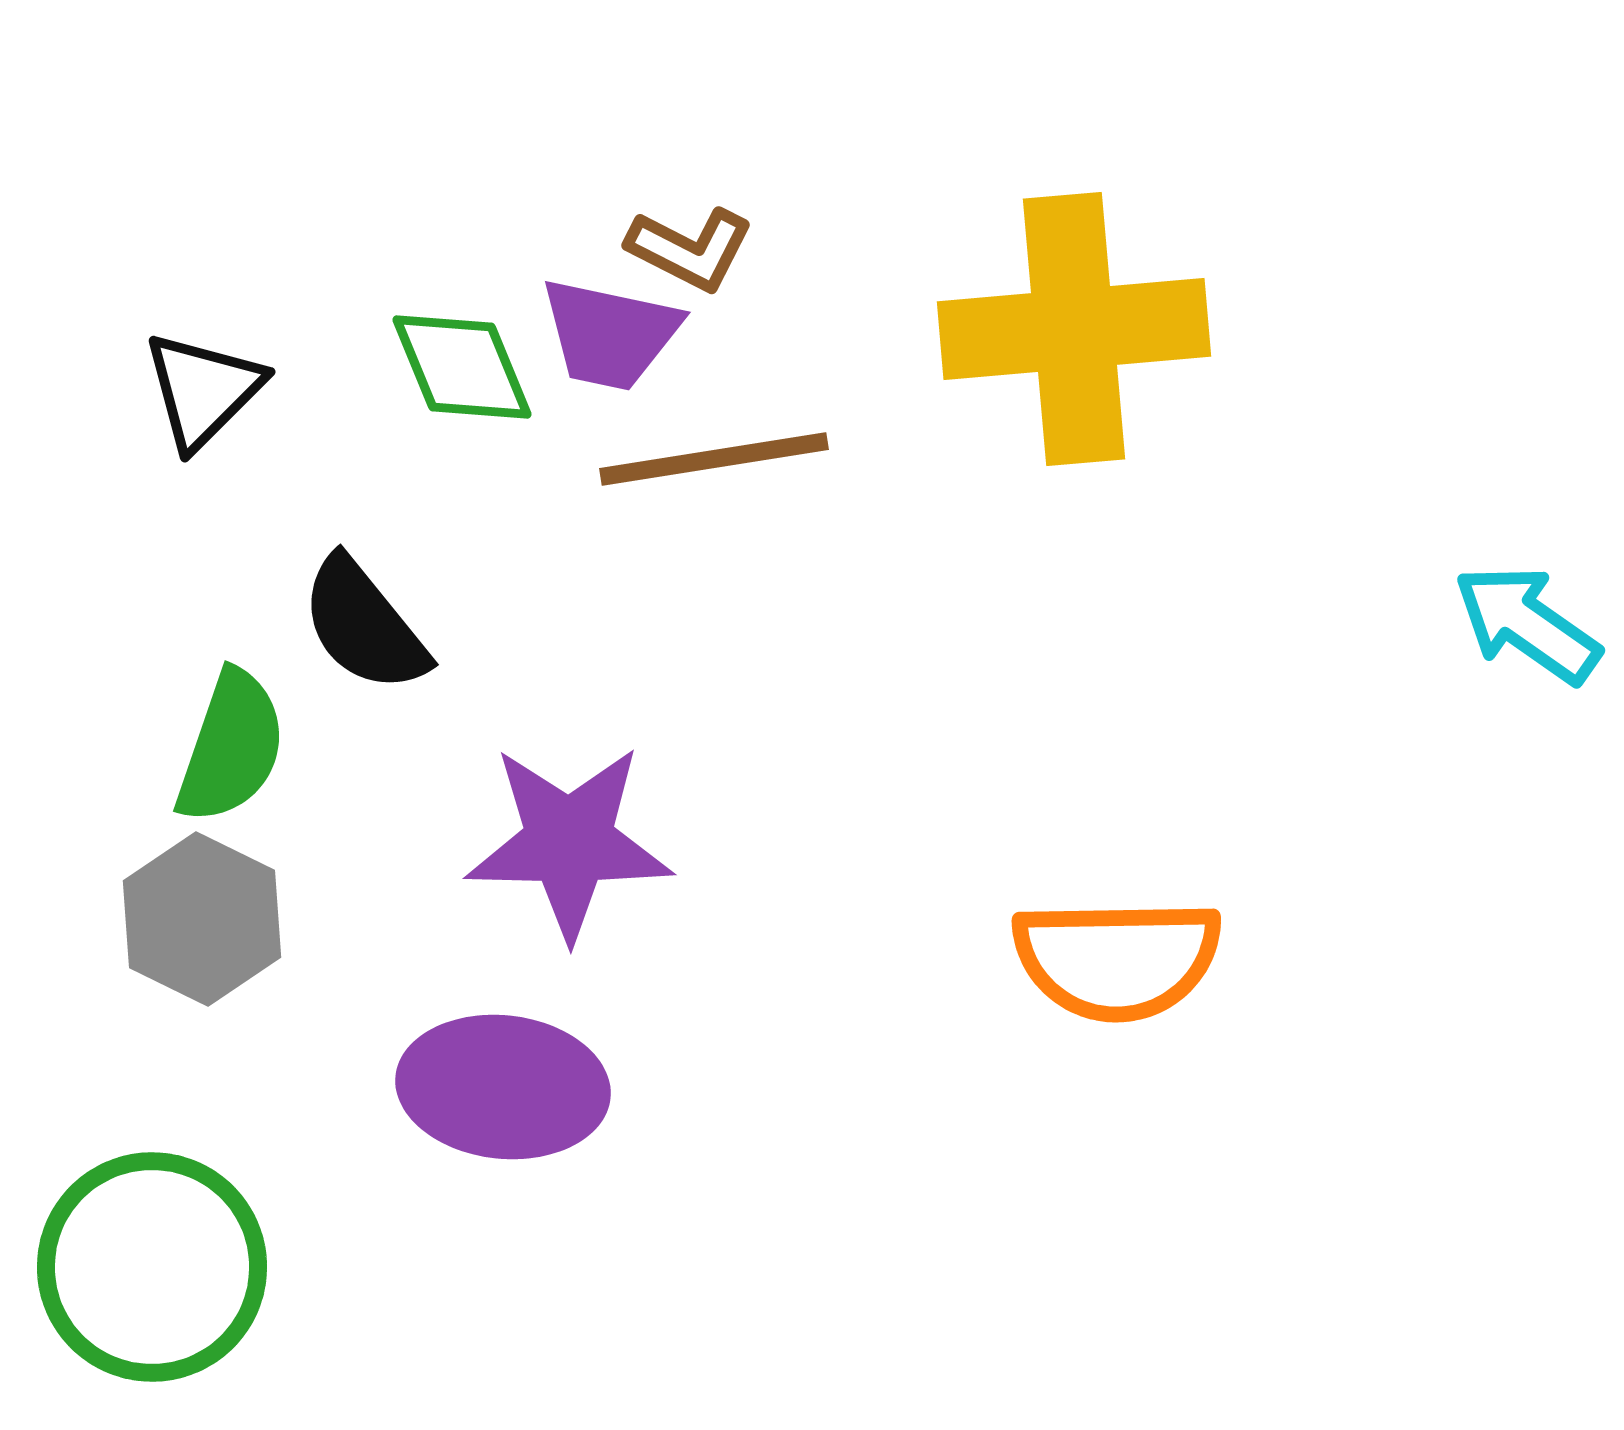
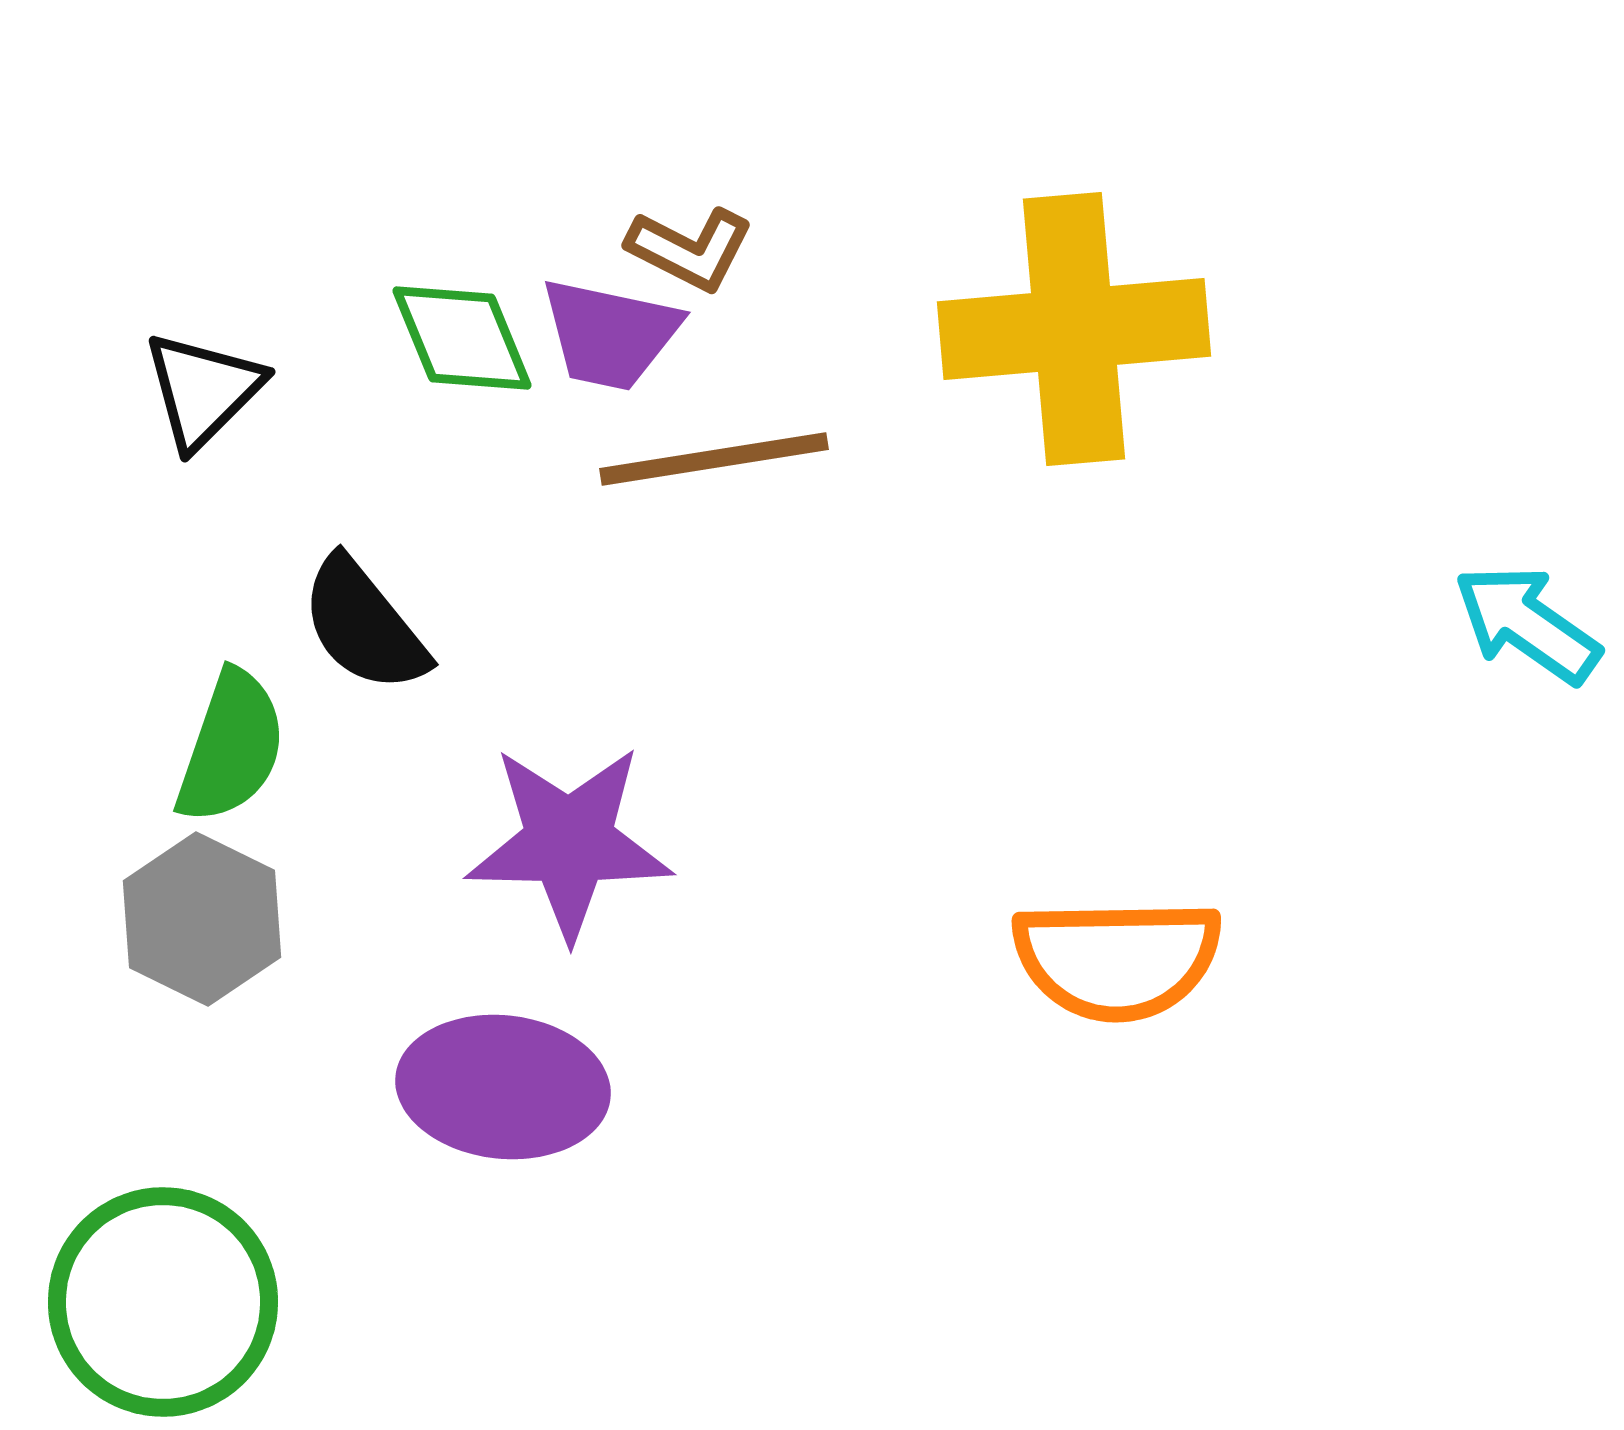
green diamond: moved 29 px up
green circle: moved 11 px right, 35 px down
